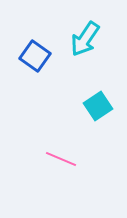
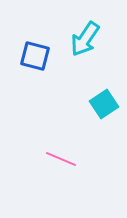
blue square: rotated 20 degrees counterclockwise
cyan square: moved 6 px right, 2 px up
